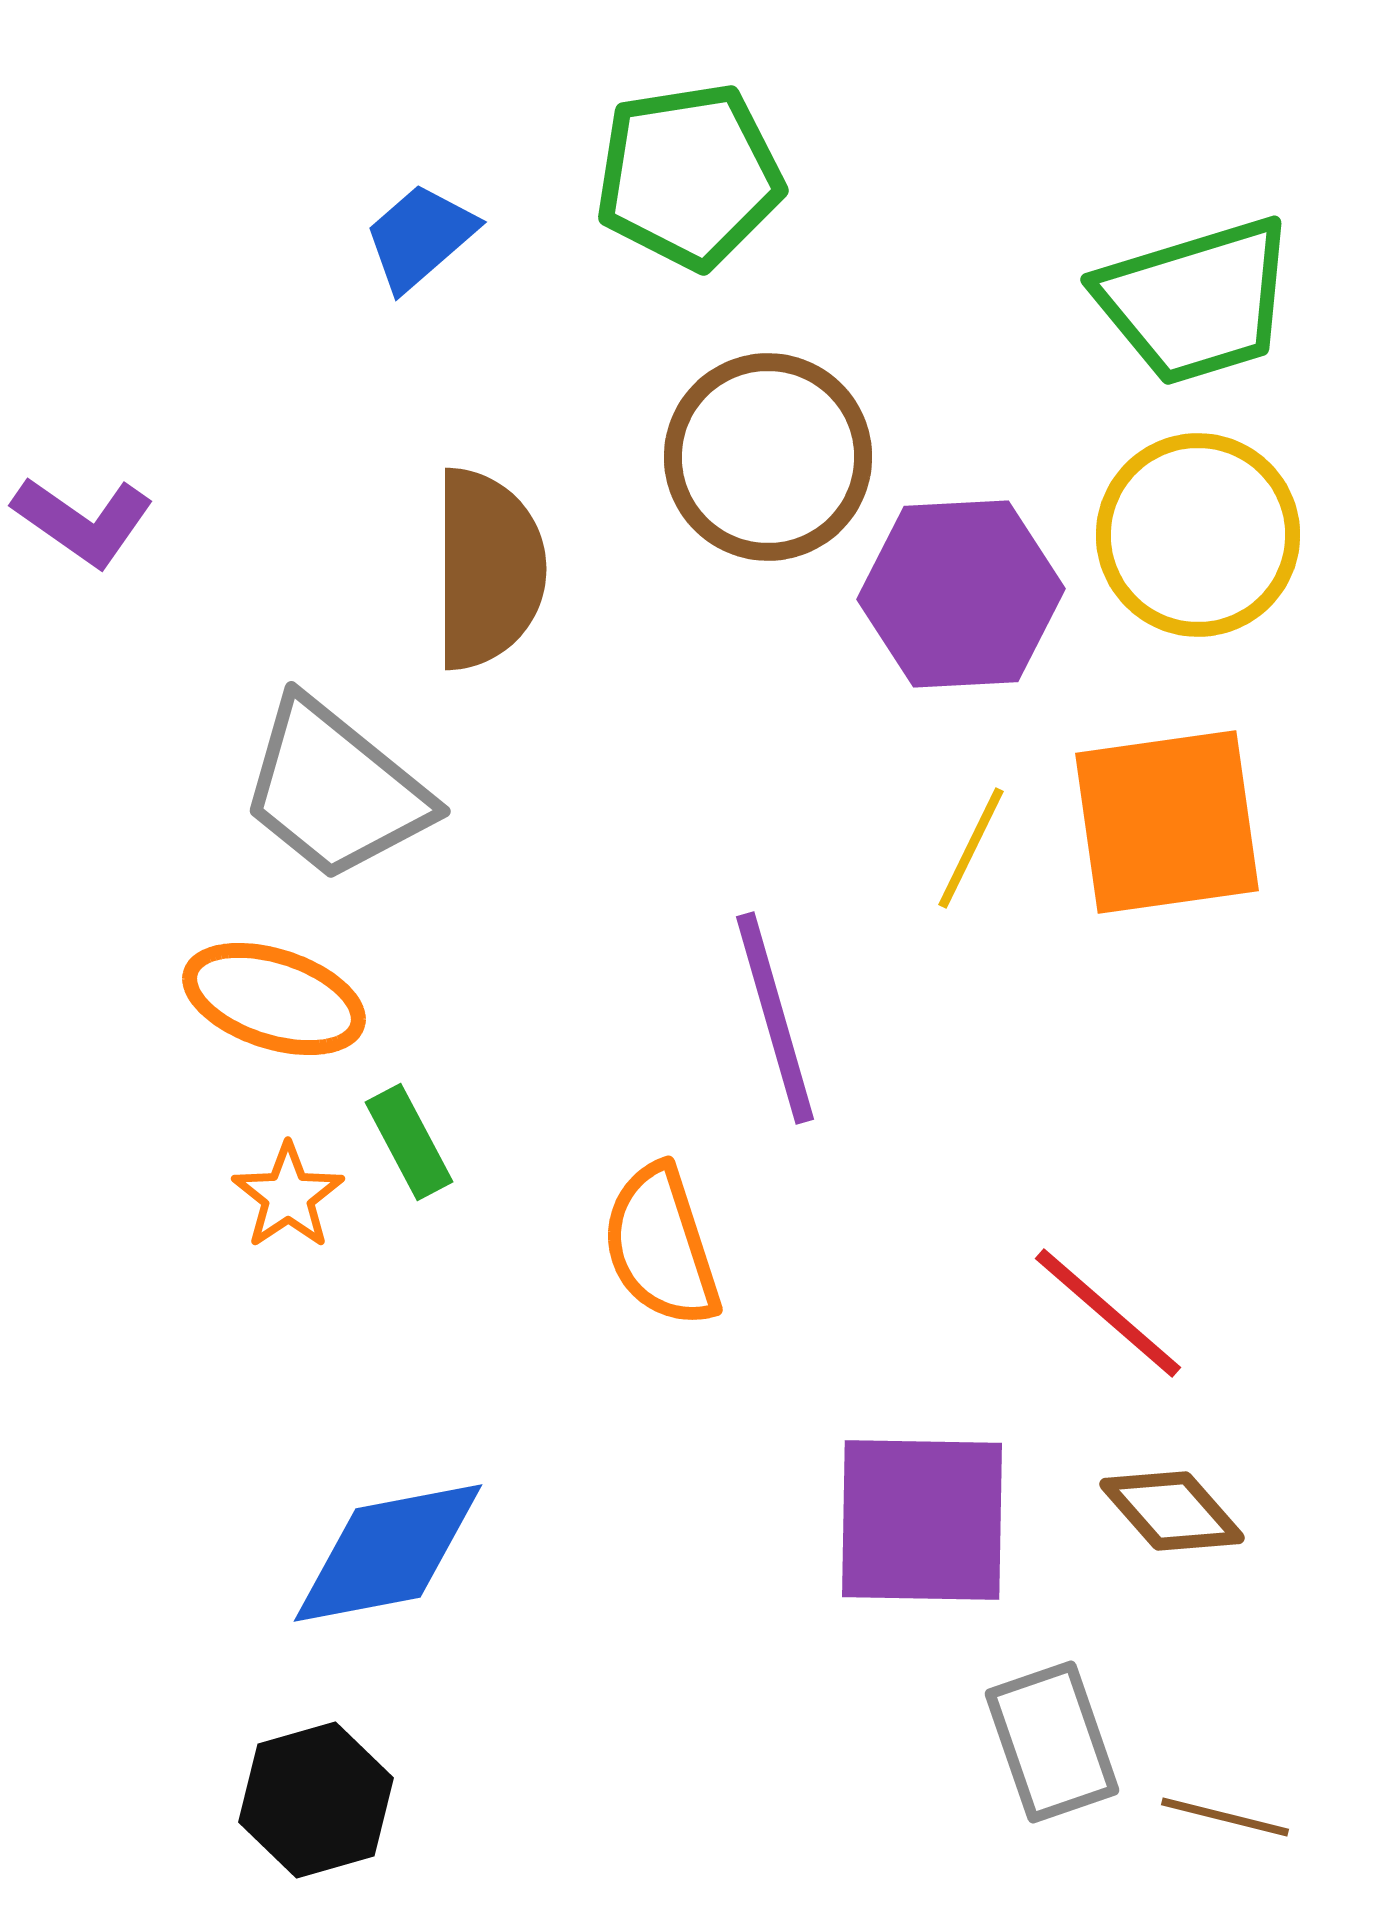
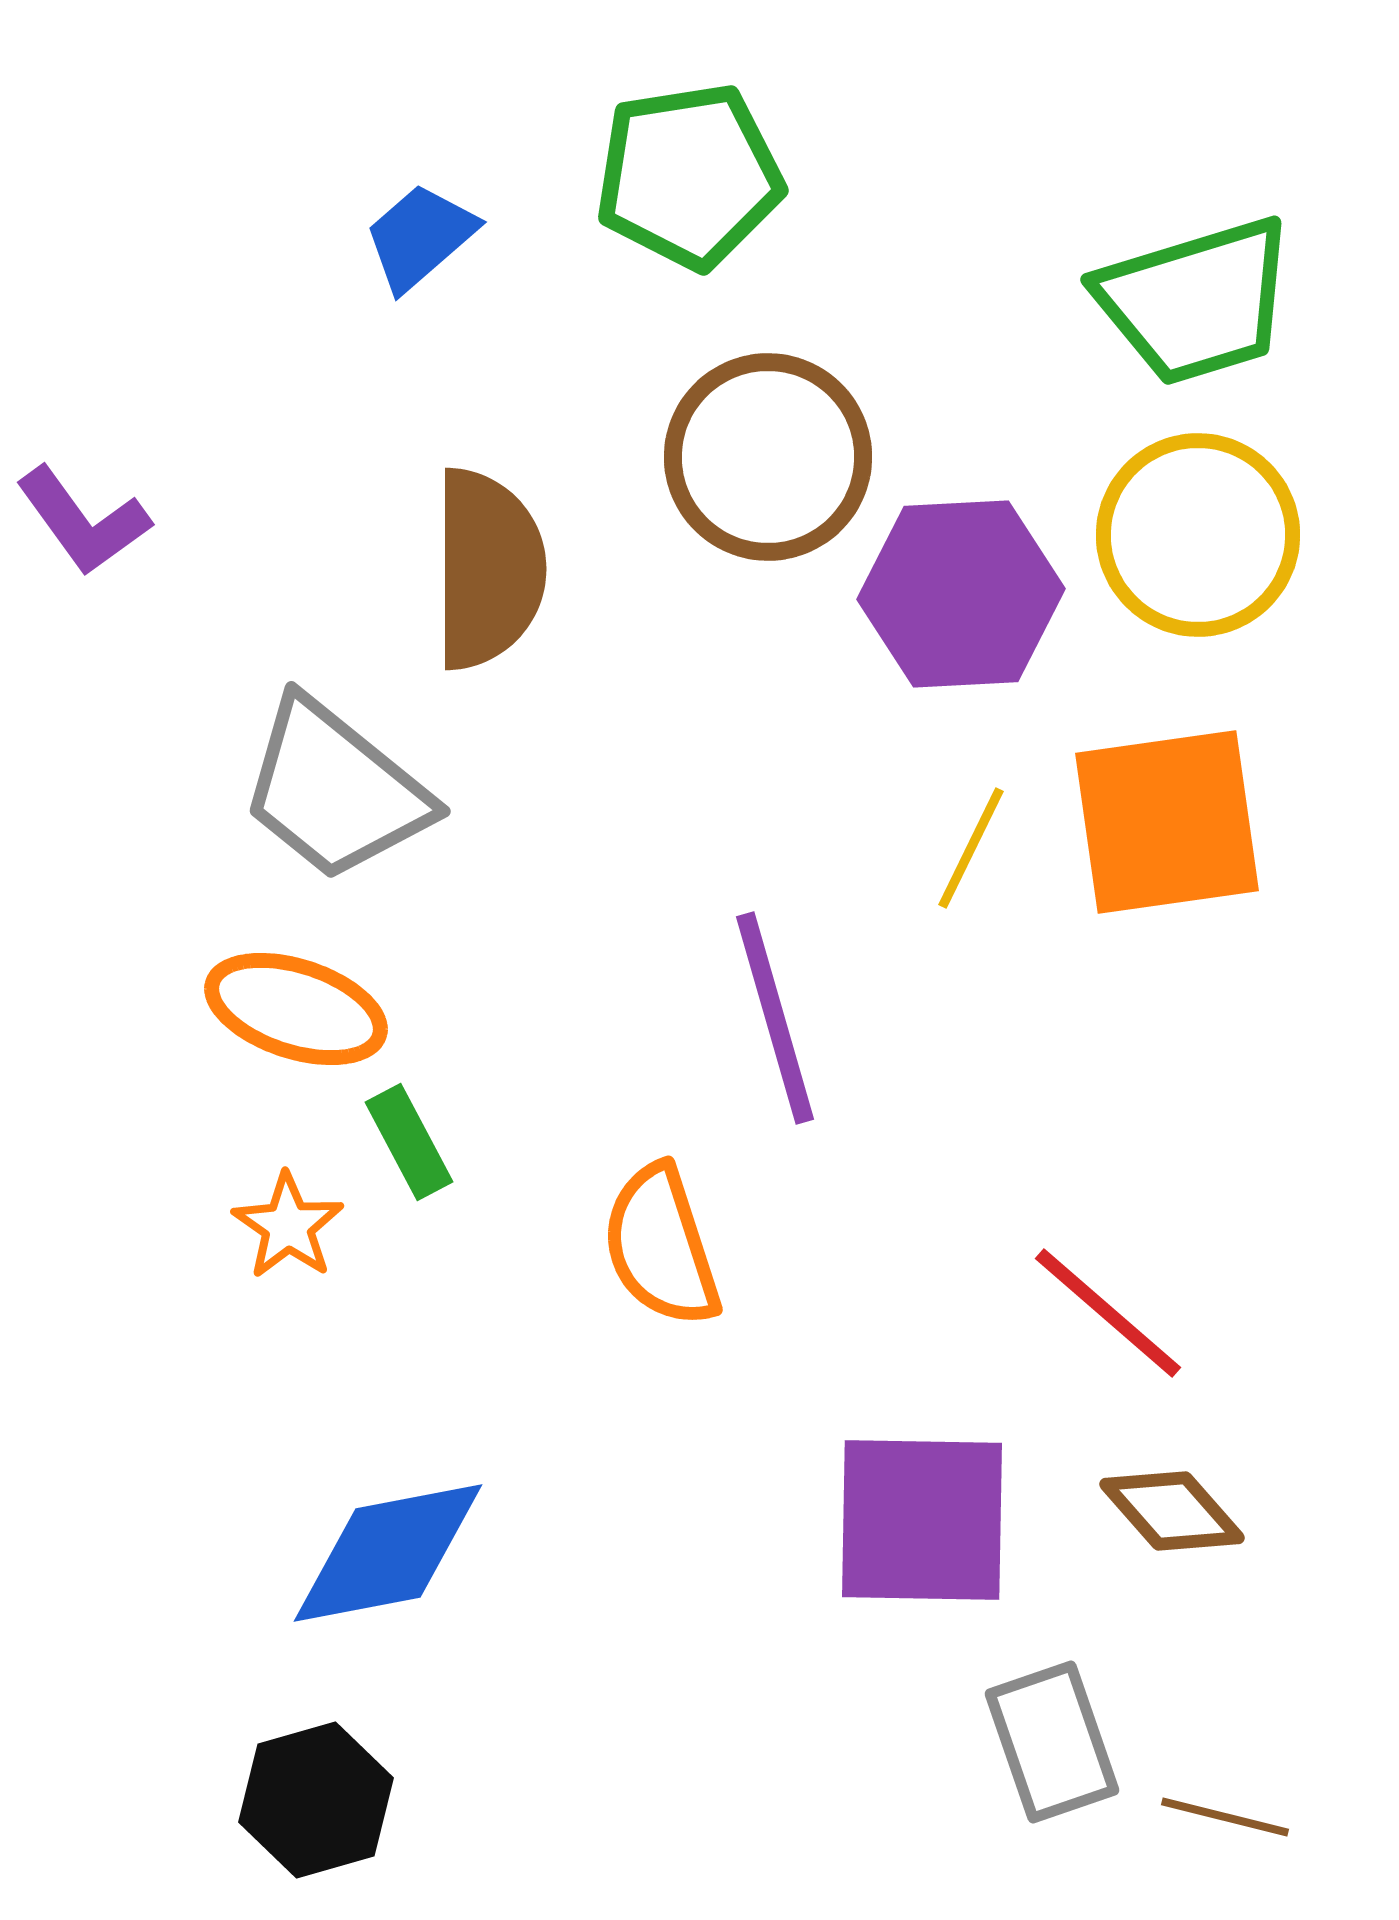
purple L-shape: rotated 19 degrees clockwise
orange ellipse: moved 22 px right, 10 px down
orange star: moved 30 px down; rotated 3 degrees counterclockwise
